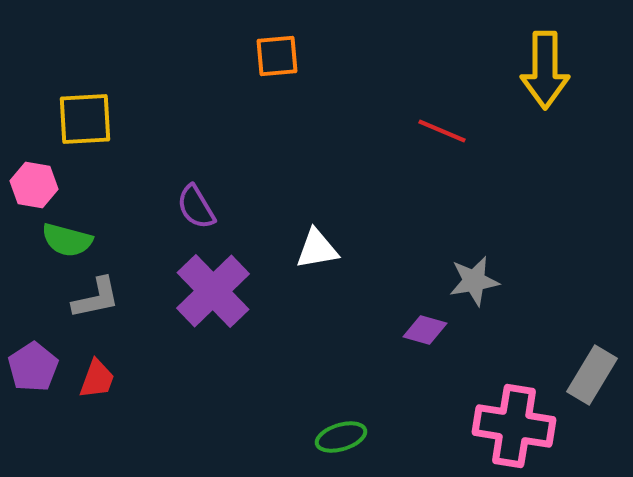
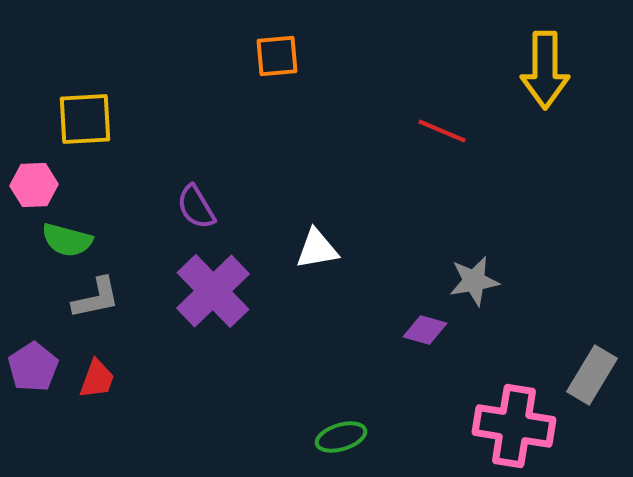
pink hexagon: rotated 12 degrees counterclockwise
